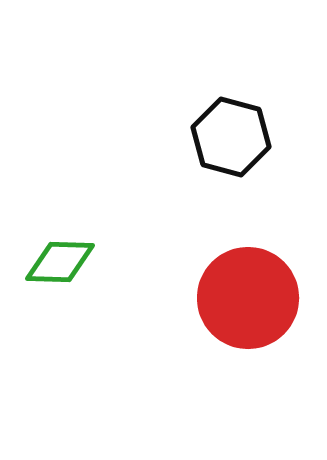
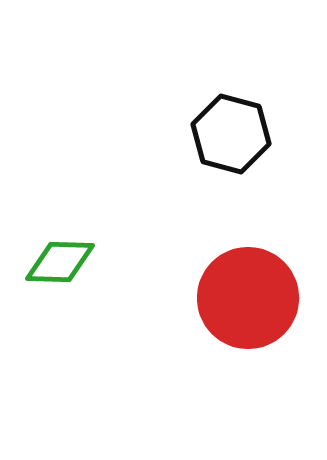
black hexagon: moved 3 px up
